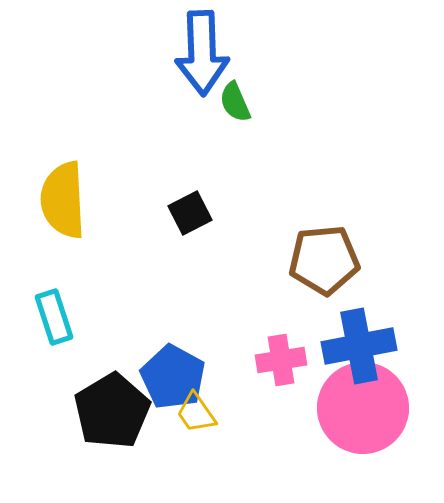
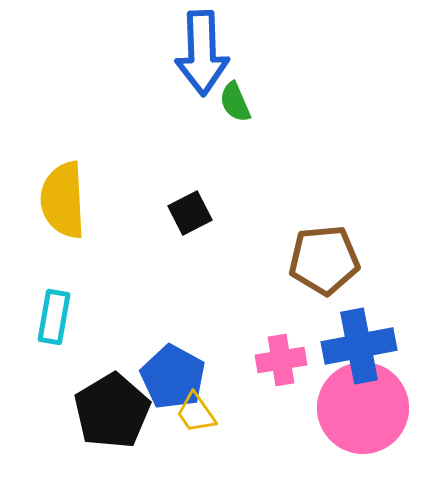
cyan rectangle: rotated 28 degrees clockwise
